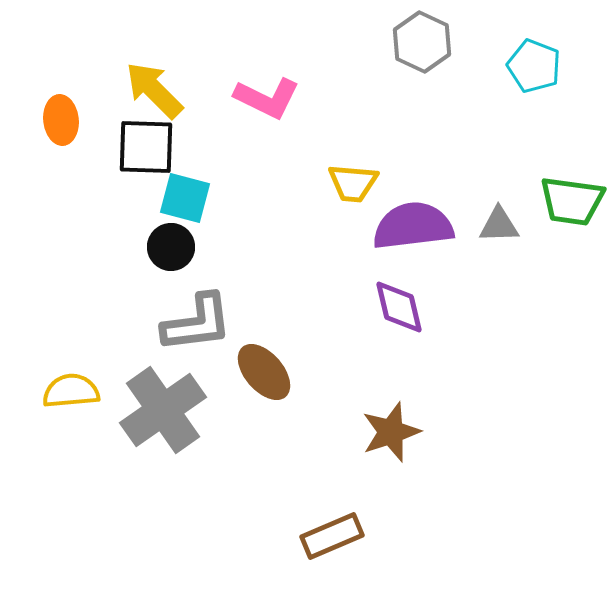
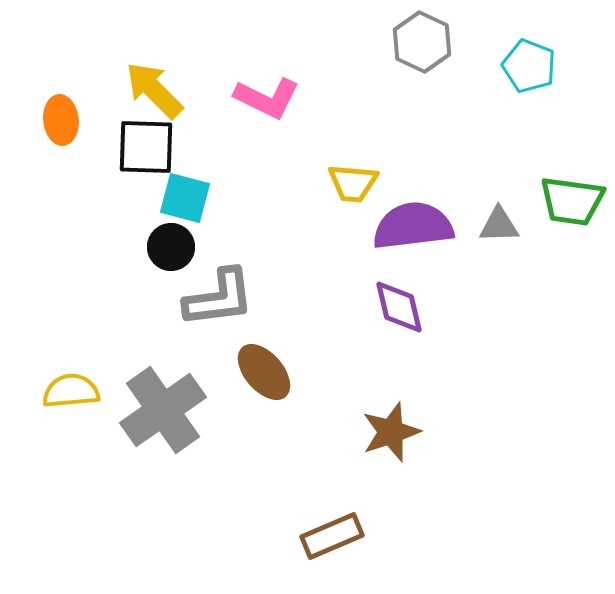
cyan pentagon: moved 5 px left
gray L-shape: moved 22 px right, 25 px up
